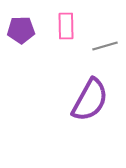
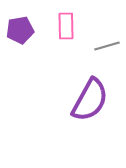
purple pentagon: moved 1 px left; rotated 8 degrees counterclockwise
gray line: moved 2 px right
